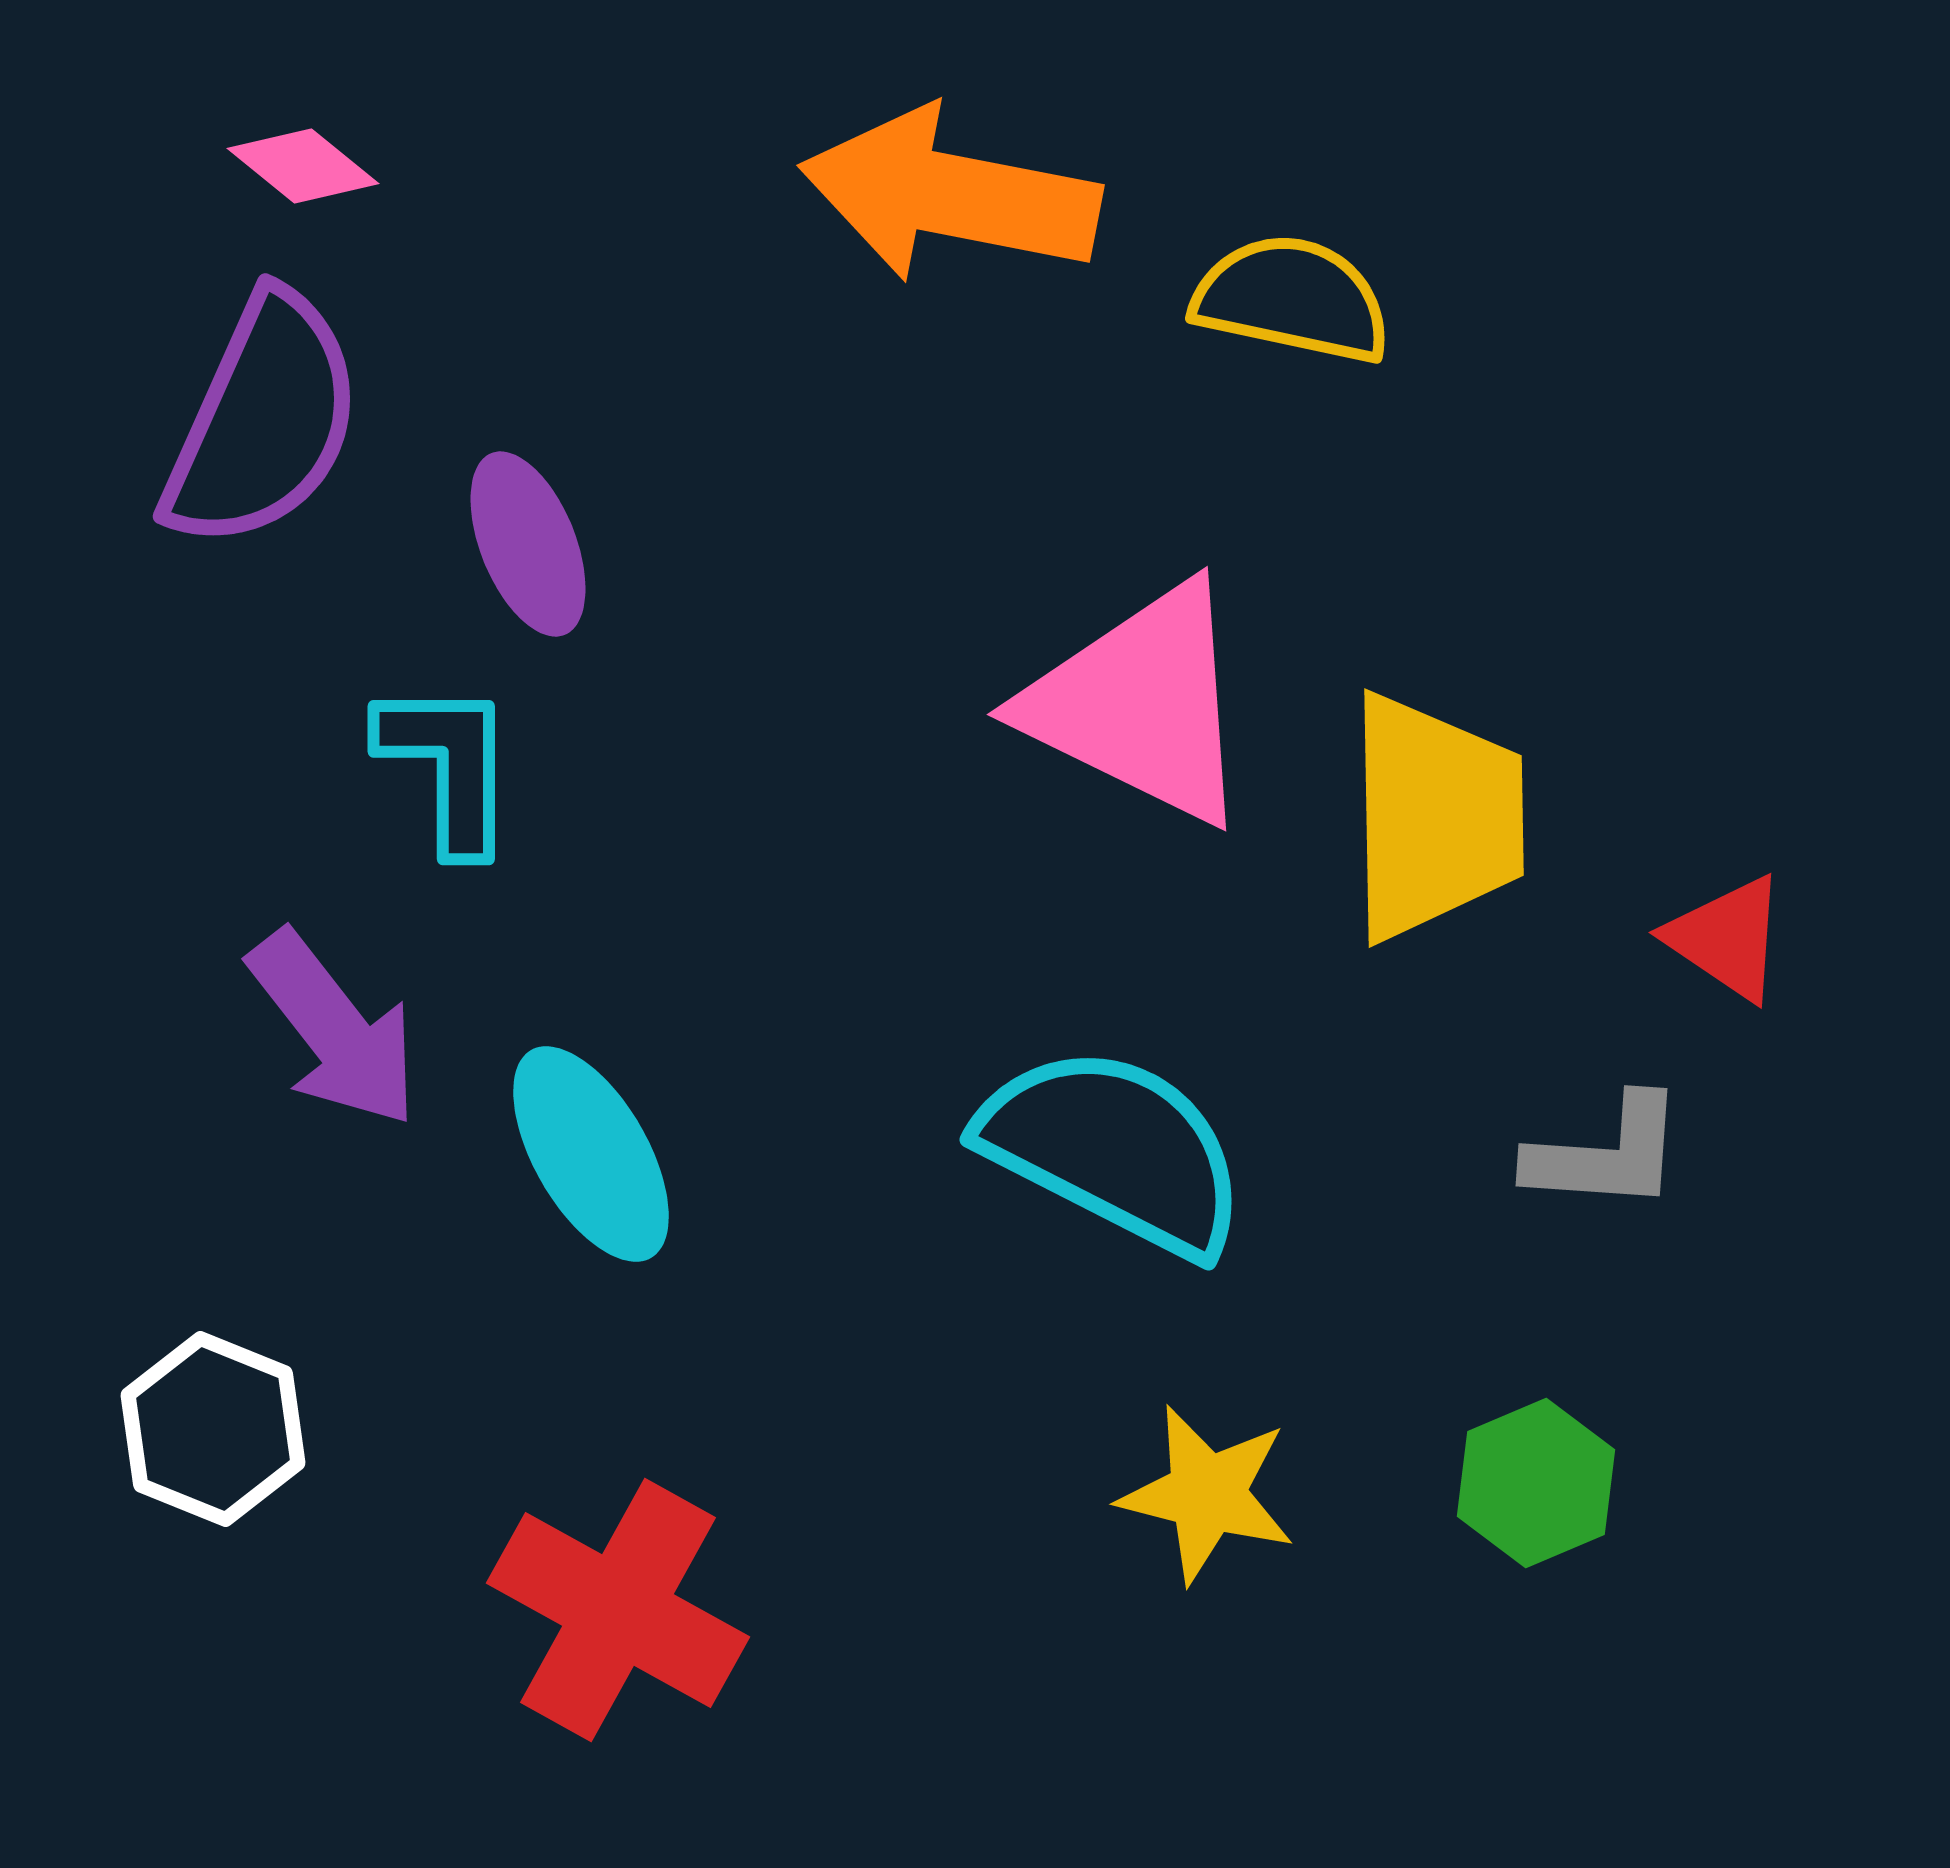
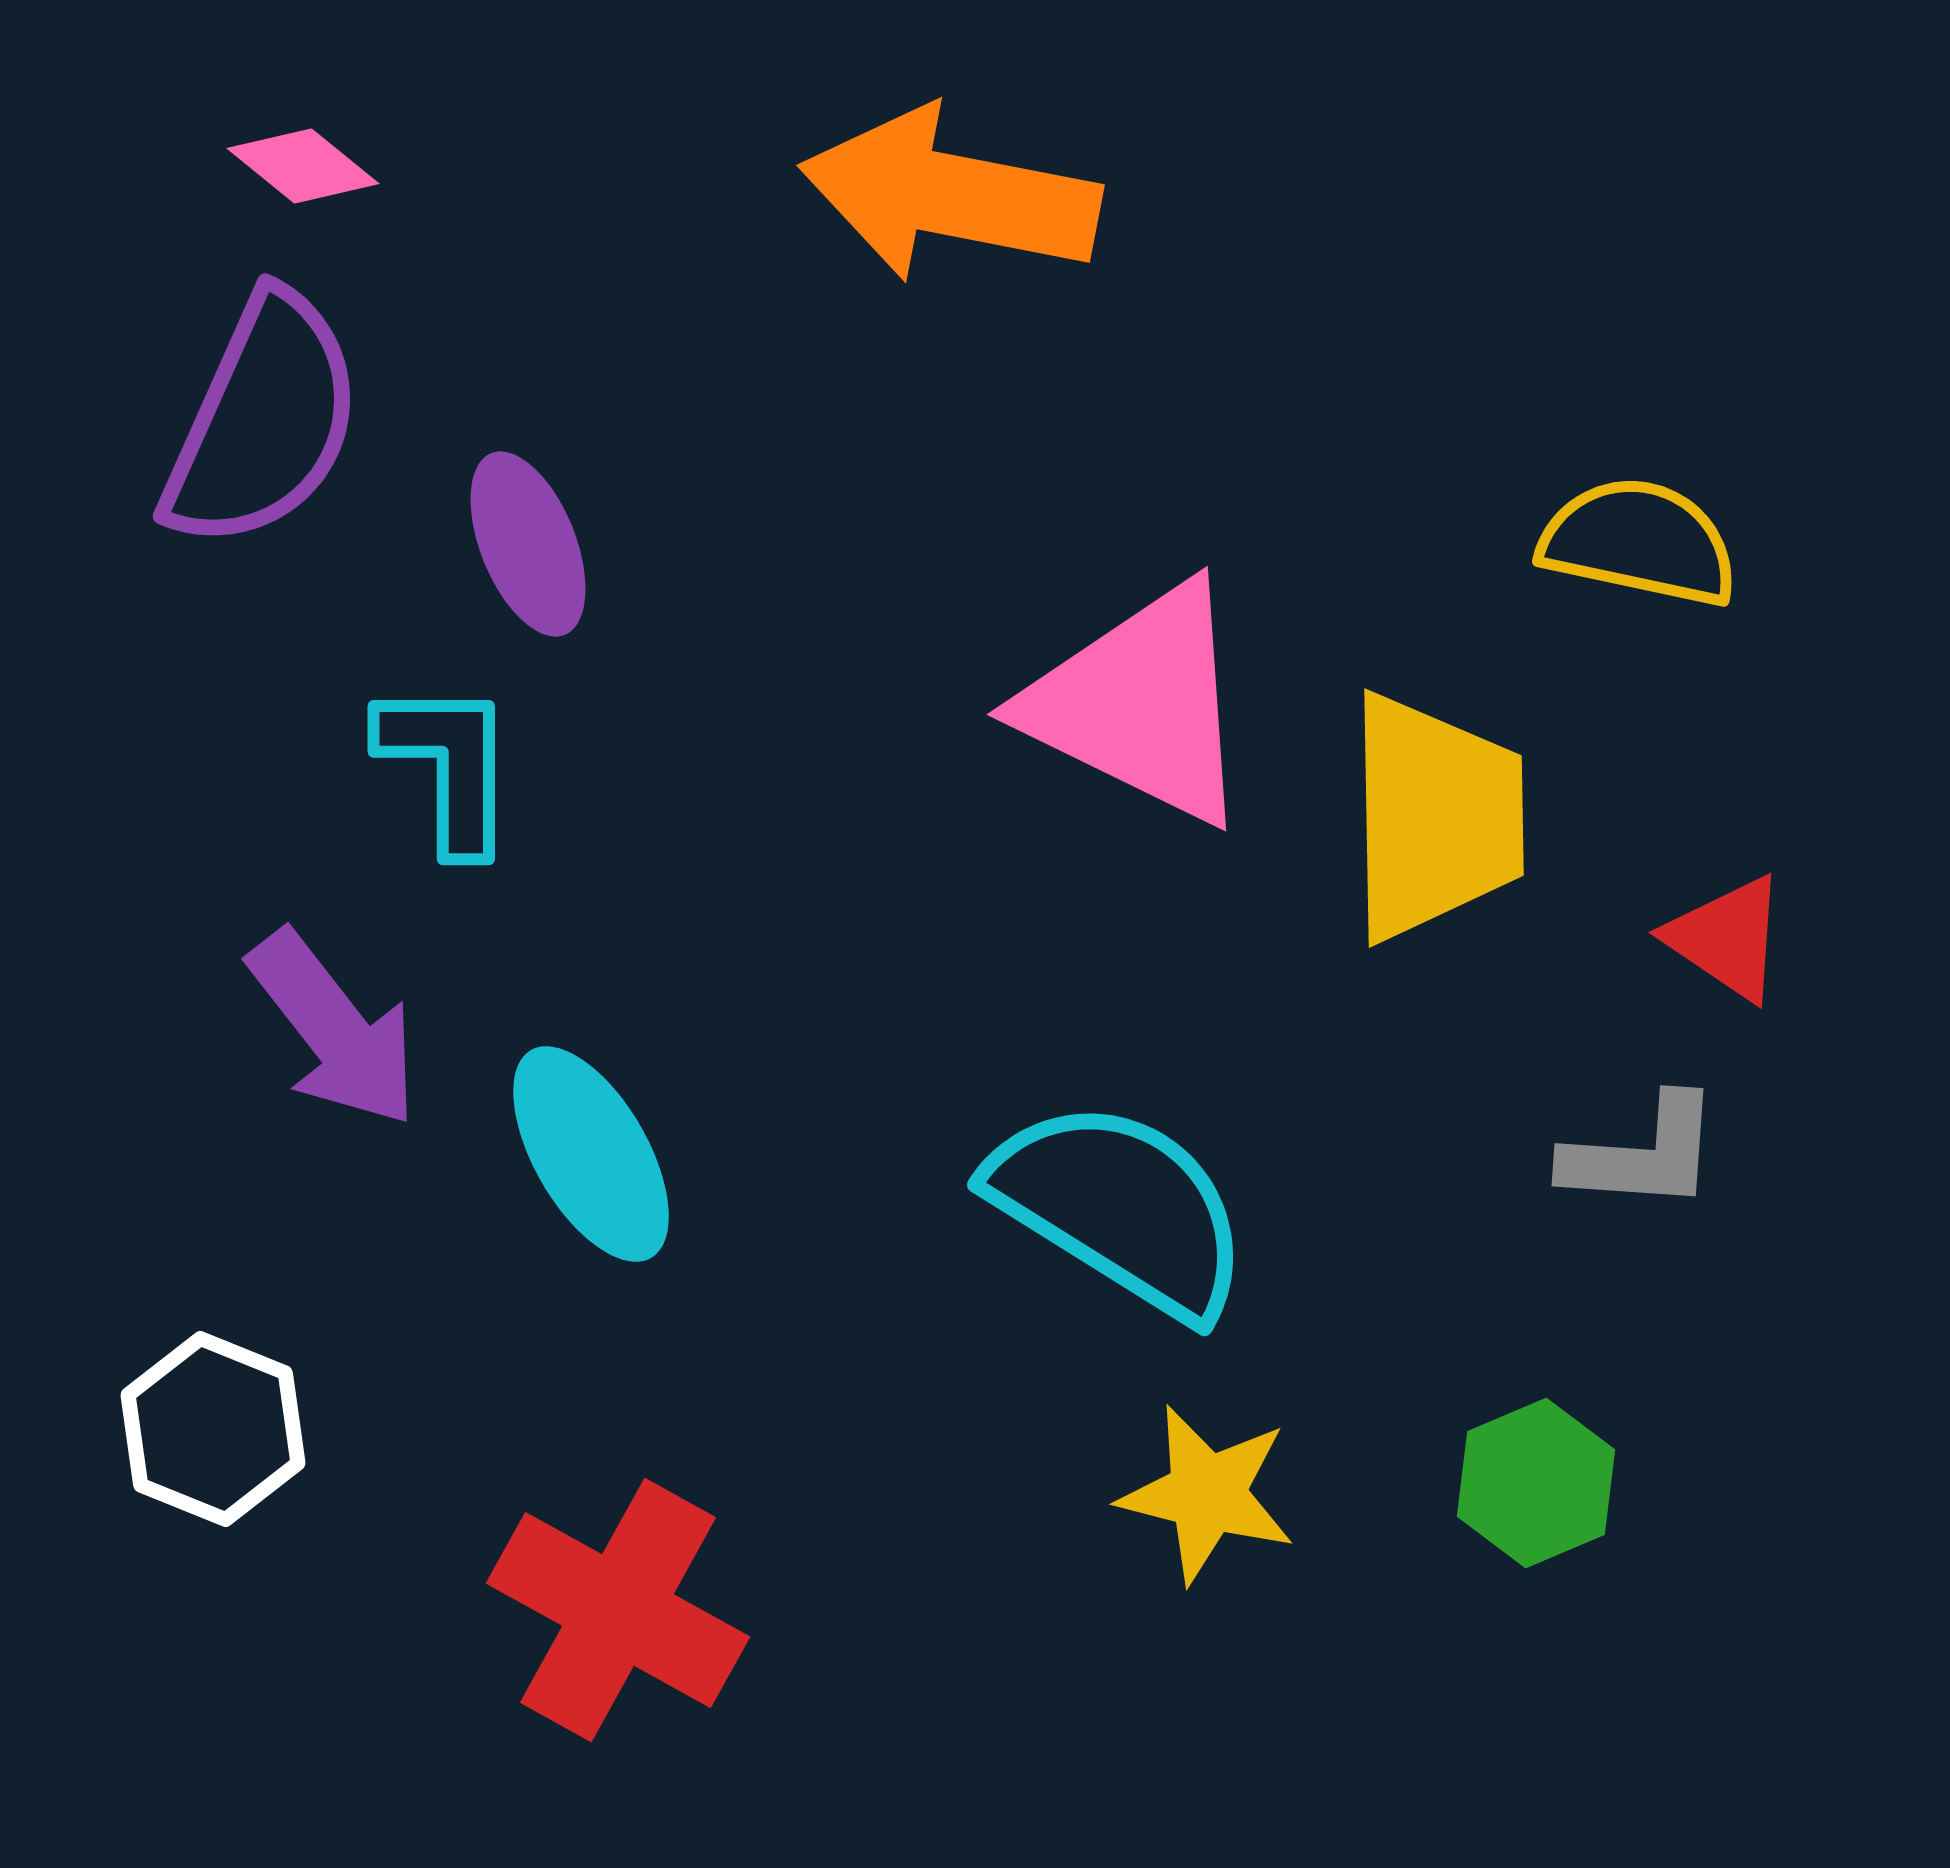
yellow semicircle: moved 347 px right, 243 px down
cyan semicircle: moved 6 px right, 58 px down; rotated 5 degrees clockwise
gray L-shape: moved 36 px right
